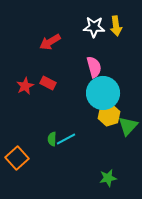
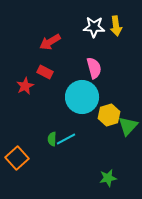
pink semicircle: moved 1 px down
red rectangle: moved 3 px left, 11 px up
cyan circle: moved 21 px left, 4 px down
